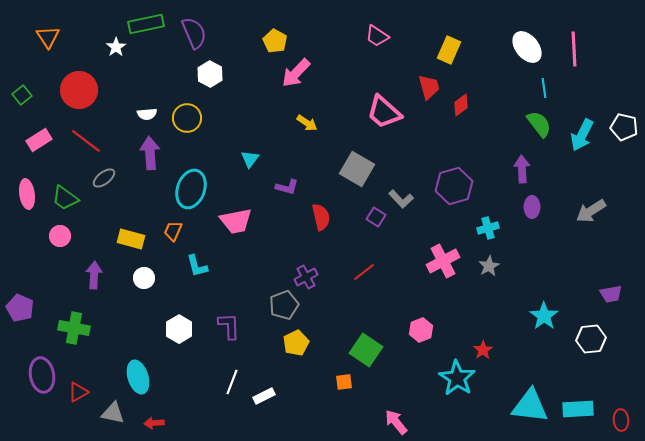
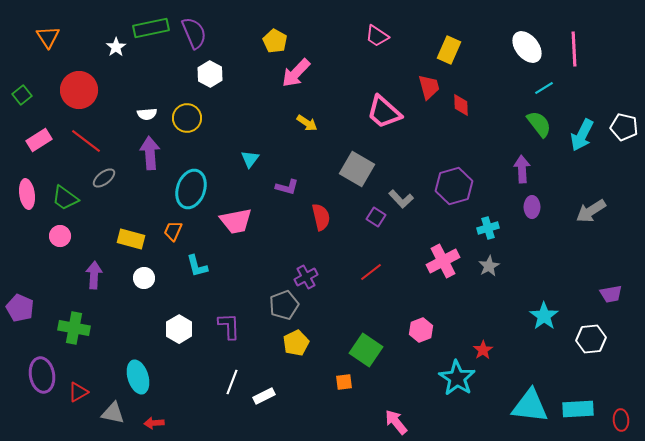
green rectangle at (146, 24): moved 5 px right, 4 px down
cyan line at (544, 88): rotated 66 degrees clockwise
red diamond at (461, 105): rotated 55 degrees counterclockwise
red line at (364, 272): moved 7 px right
